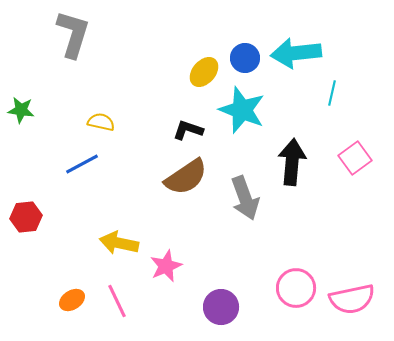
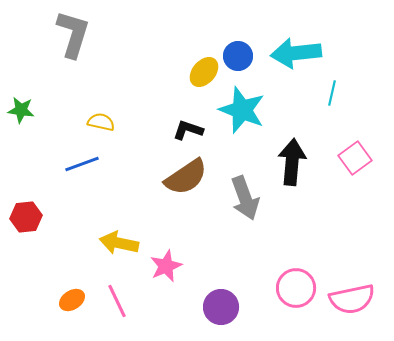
blue circle: moved 7 px left, 2 px up
blue line: rotated 8 degrees clockwise
